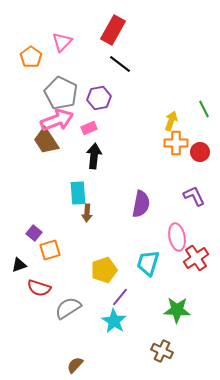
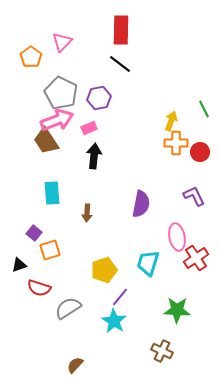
red rectangle: moved 8 px right; rotated 28 degrees counterclockwise
cyan rectangle: moved 26 px left
